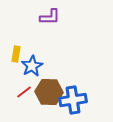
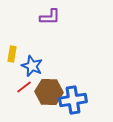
yellow rectangle: moved 4 px left
blue star: rotated 20 degrees counterclockwise
red line: moved 5 px up
